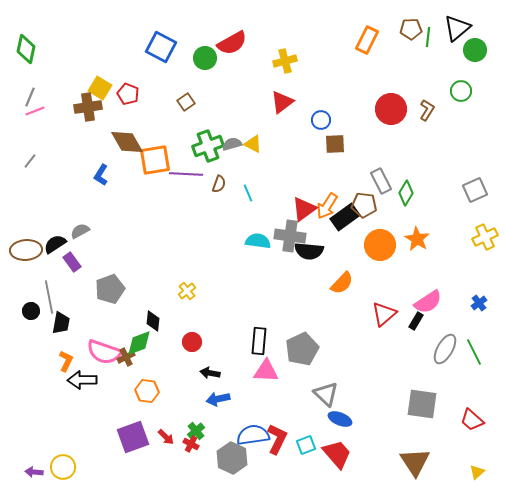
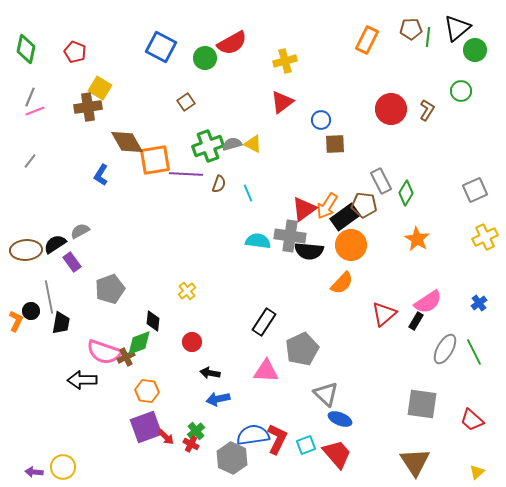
red pentagon at (128, 94): moved 53 px left, 42 px up
orange circle at (380, 245): moved 29 px left
black rectangle at (259, 341): moved 5 px right, 19 px up; rotated 28 degrees clockwise
orange L-shape at (66, 361): moved 50 px left, 40 px up
purple square at (133, 437): moved 13 px right, 10 px up
